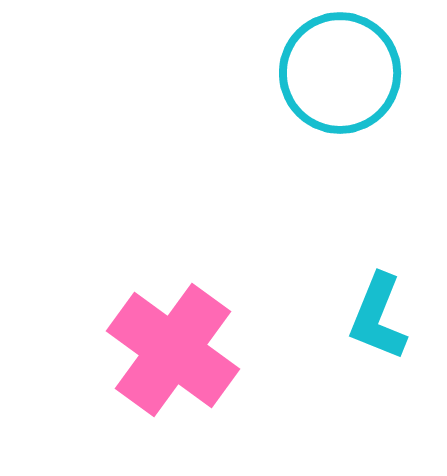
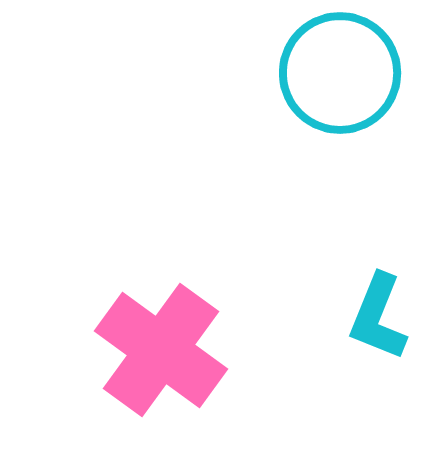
pink cross: moved 12 px left
